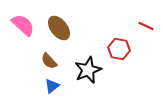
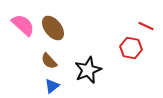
brown ellipse: moved 6 px left
red hexagon: moved 12 px right, 1 px up
